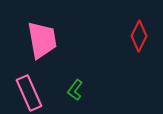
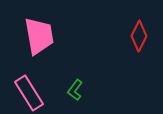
pink trapezoid: moved 3 px left, 4 px up
pink rectangle: rotated 8 degrees counterclockwise
